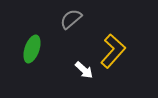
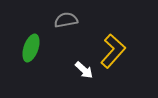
gray semicircle: moved 5 px left, 1 px down; rotated 30 degrees clockwise
green ellipse: moved 1 px left, 1 px up
